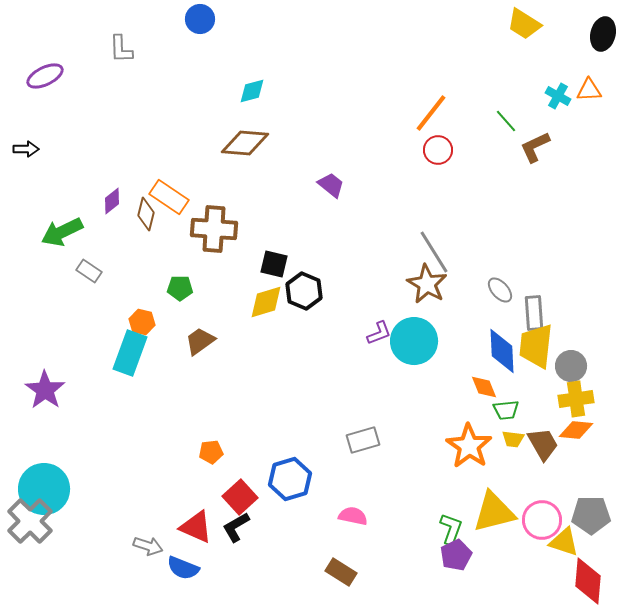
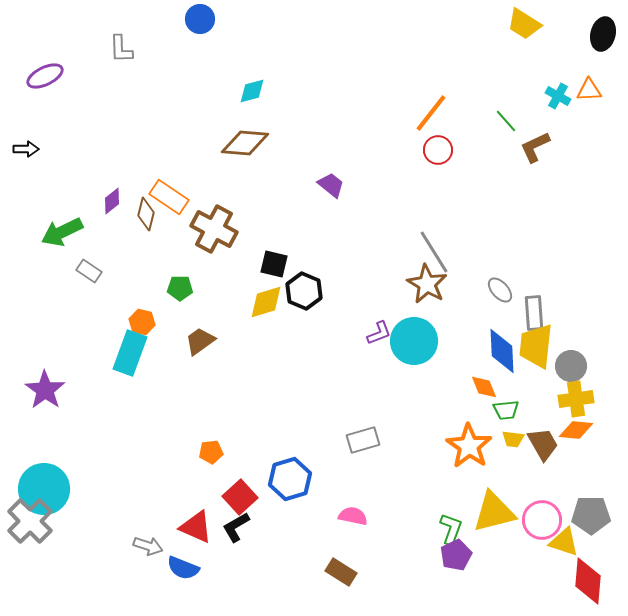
brown cross at (214, 229): rotated 24 degrees clockwise
